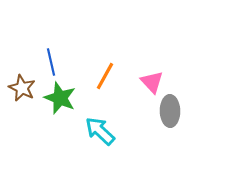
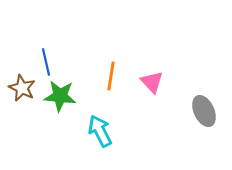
blue line: moved 5 px left
orange line: moved 6 px right; rotated 20 degrees counterclockwise
green star: moved 2 px up; rotated 16 degrees counterclockwise
gray ellipse: moved 34 px right; rotated 24 degrees counterclockwise
cyan arrow: rotated 20 degrees clockwise
